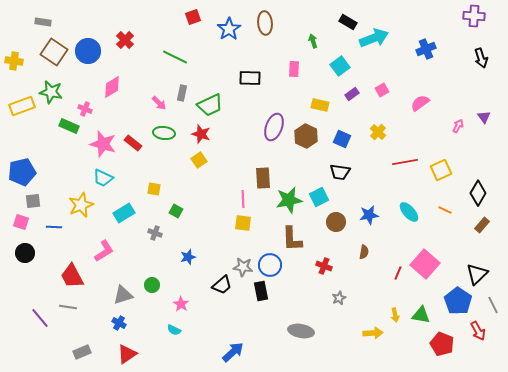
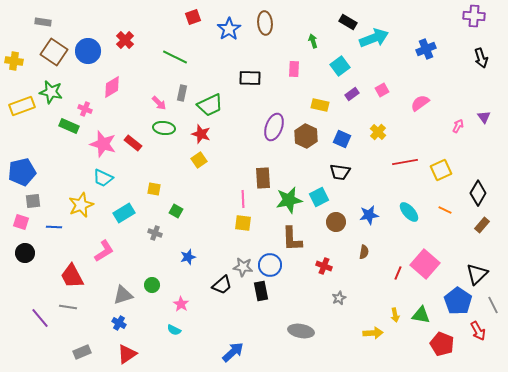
green ellipse at (164, 133): moved 5 px up
